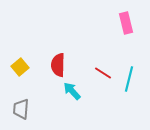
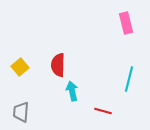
red line: moved 38 px down; rotated 18 degrees counterclockwise
cyan arrow: rotated 30 degrees clockwise
gray trapezoid: moved 3 px down
